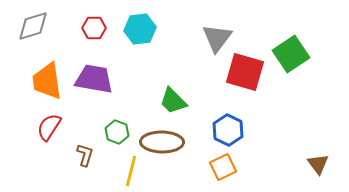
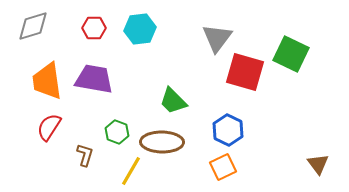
green square: rotated 30 degrees counterclockwise
yellow line: rotated 16 degrees clockwise
